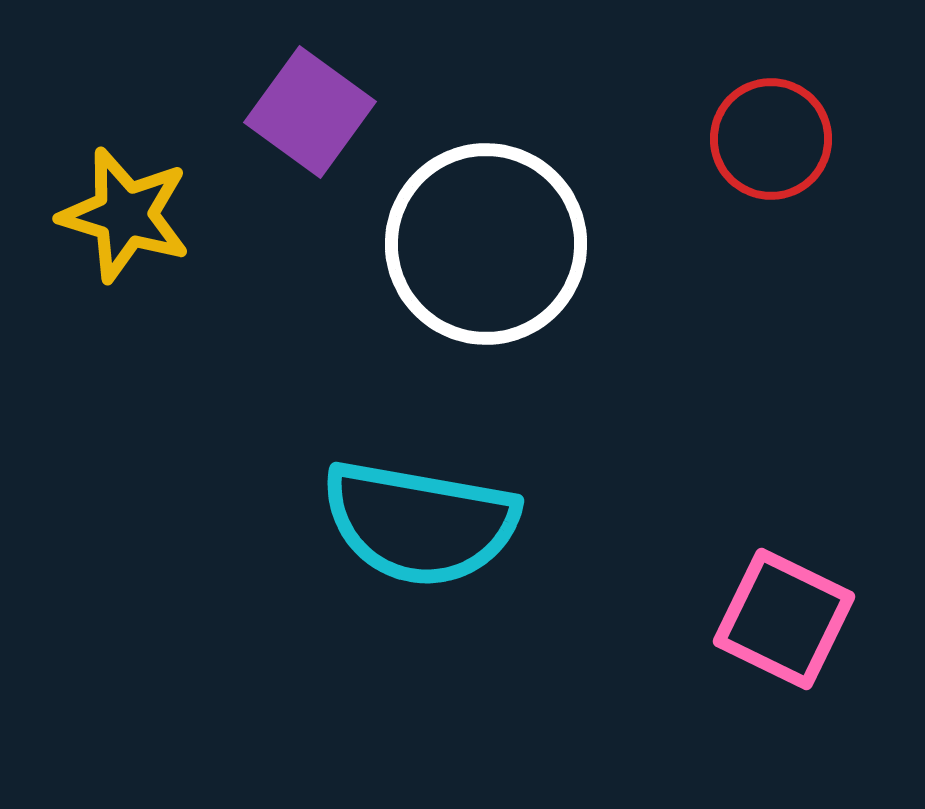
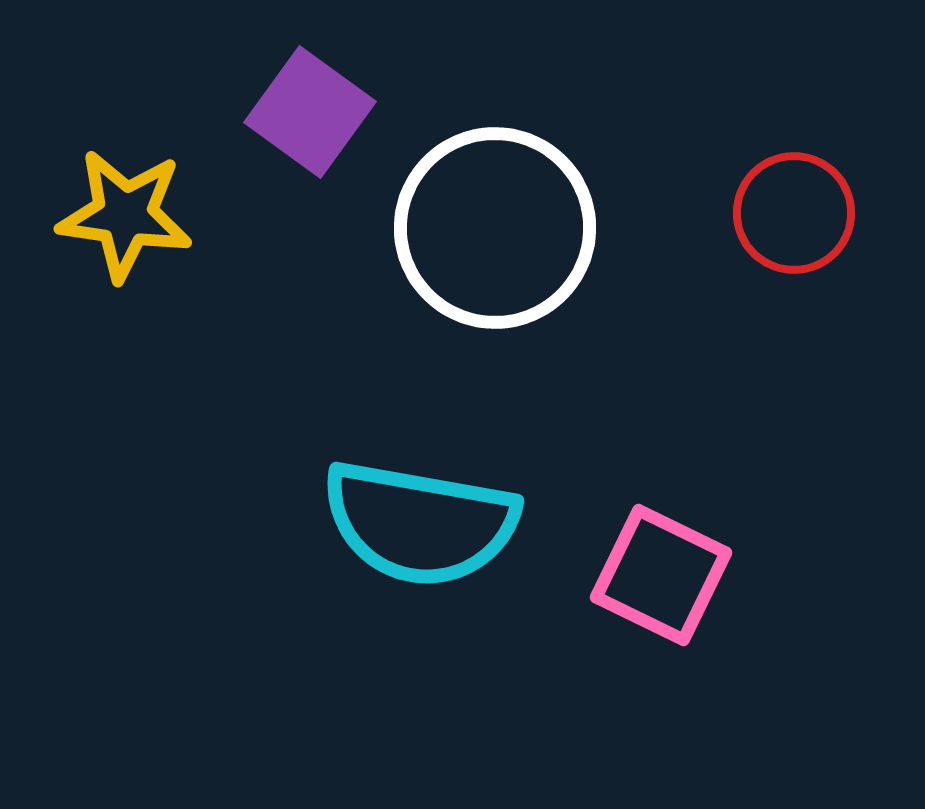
red circle: moved 23 px right, 74 px down
yellow star: rotated 9 degrees counterclockwise
white circle: moved 9 px right, 16 px up
pink square: moved 123 px left, 44 px up
